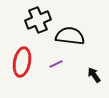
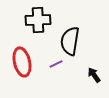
black cross: rotated 20 degrees clockwise
black semicircle: moved 5 px down; rotated 88 degrees counterclockwise
red ellipse: rotated 24 degrees counterclockwise
